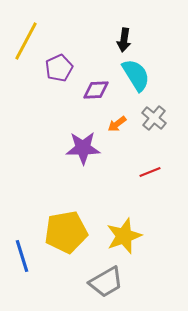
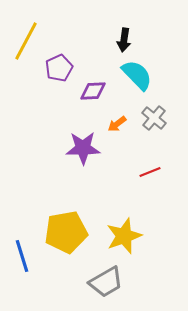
cyan semicircle: moved 1 px right; rotated 12 degrees counterclockwise
purple diamond: moved 3 px left, 1 px down
